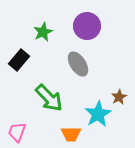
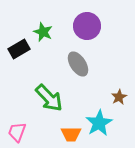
green star: rotated 24 degrees counterclockwise
black rectangle: moved 11 px up; rotated 20 degrees clockwise
cyan star: moved 1 px right, 9 px down
